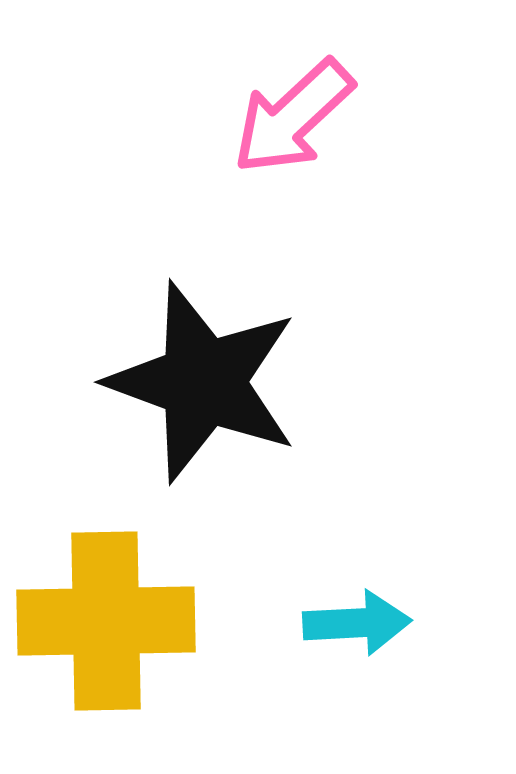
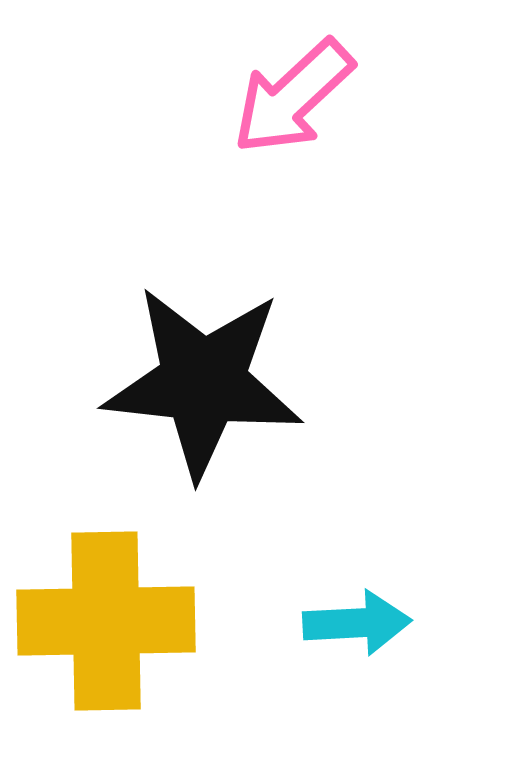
pink arrow: moved 20 px up
black star: rotated 14 degrees counterclockwise
